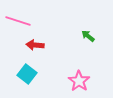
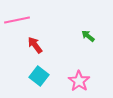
pink line: moved 1 px left, 1 px up; rotated 30 degrees counterclockwise
red arrow: rotated 48 degrees clockwise
cyan square: moved 12 px right, 2 px down
